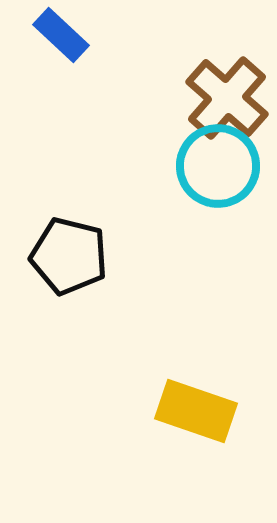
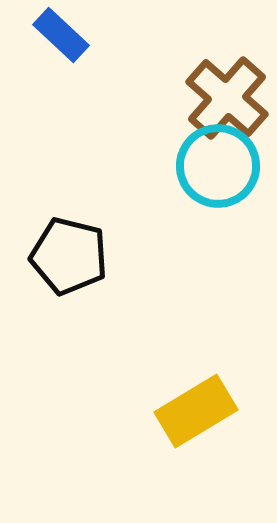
yellow rectangle: rotated 50 degrees counterclockwise
